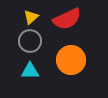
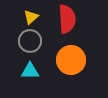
red semicircle: rotated 68 degrees counterclockwise
